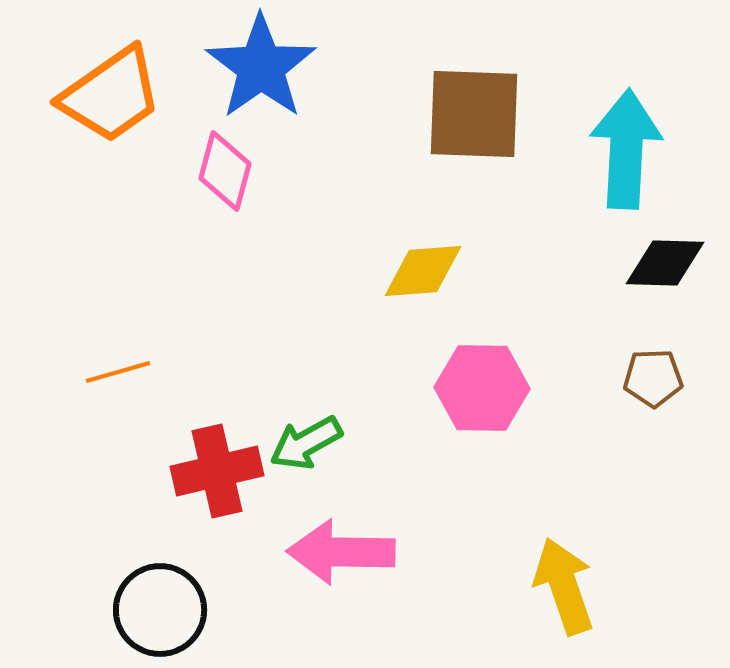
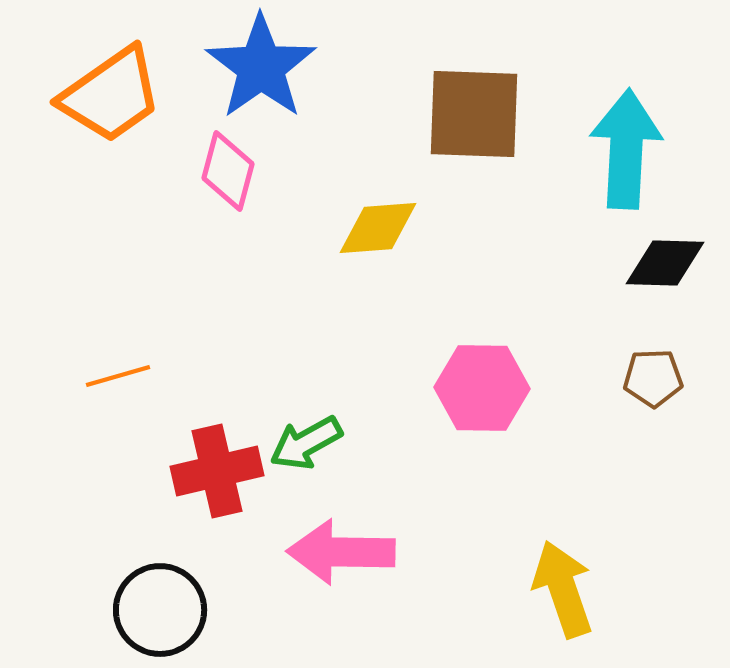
pink diamond: moved 3 px right
yellow diamond: moved 45 px left, 43 px up
orange line: moved 4 px down
yellow arrow: moved 1 px left, 3 px down
